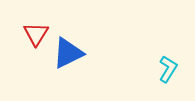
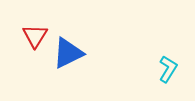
red triangle: moved 1 px left, 2 px down
